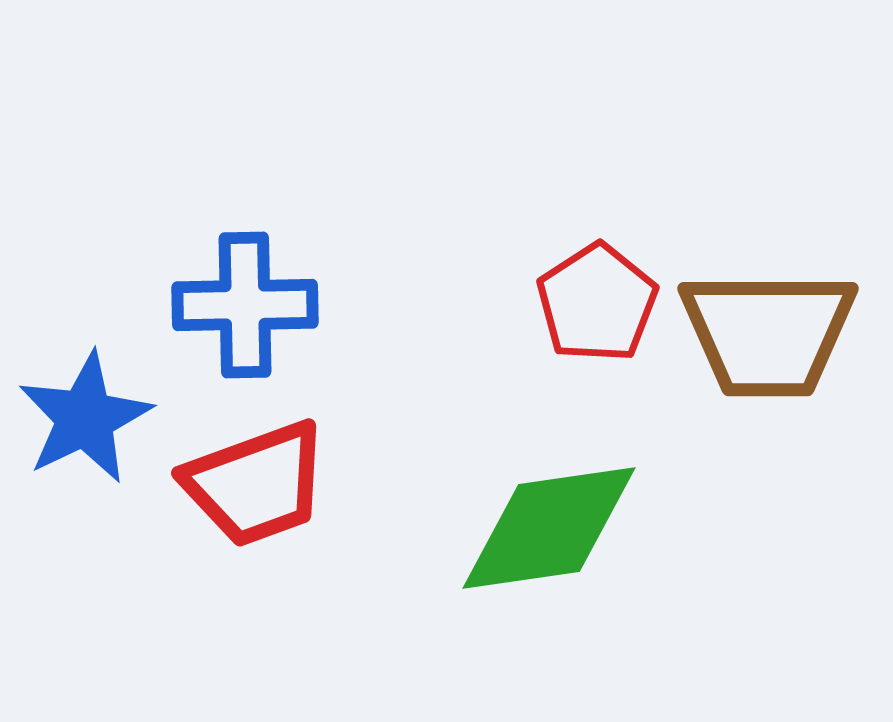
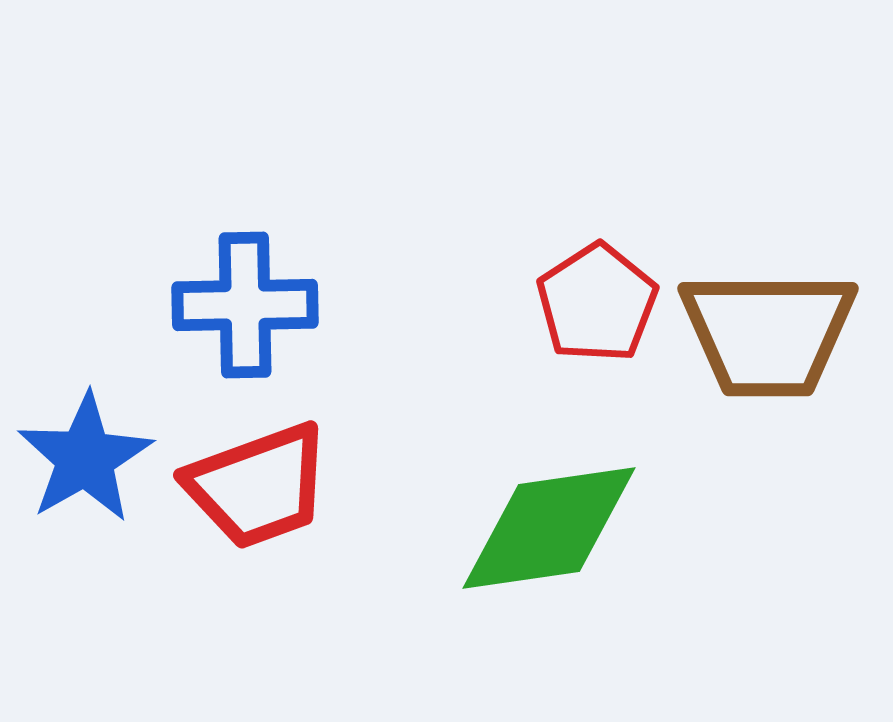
blue star: moved 40 px down; rotated 4 degrees counterclockwise
red trapezoid: moved 2 px right, 2 px down
